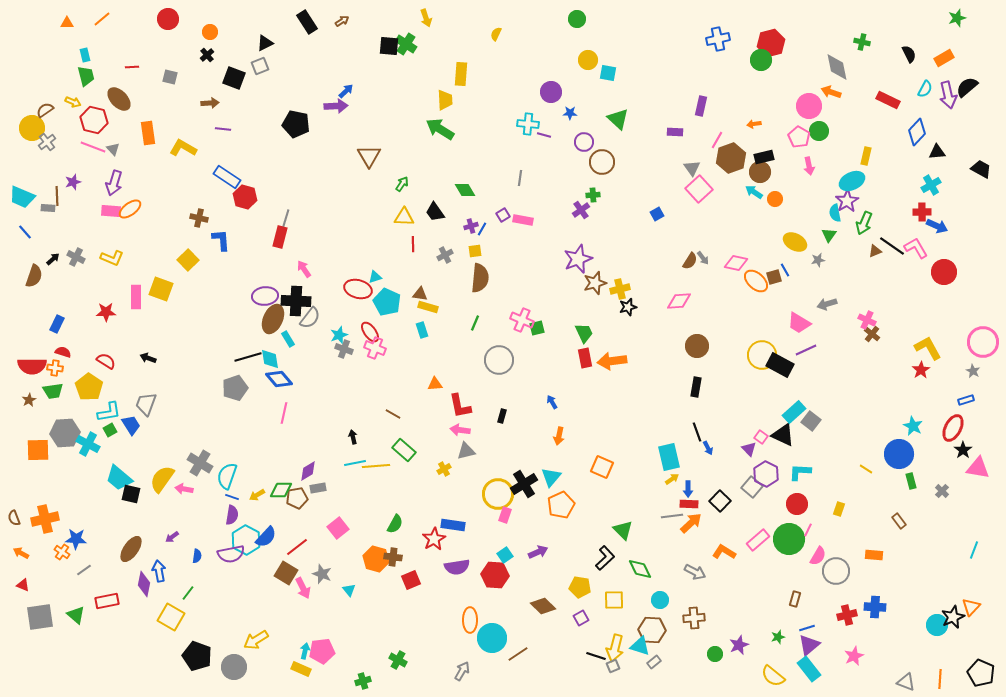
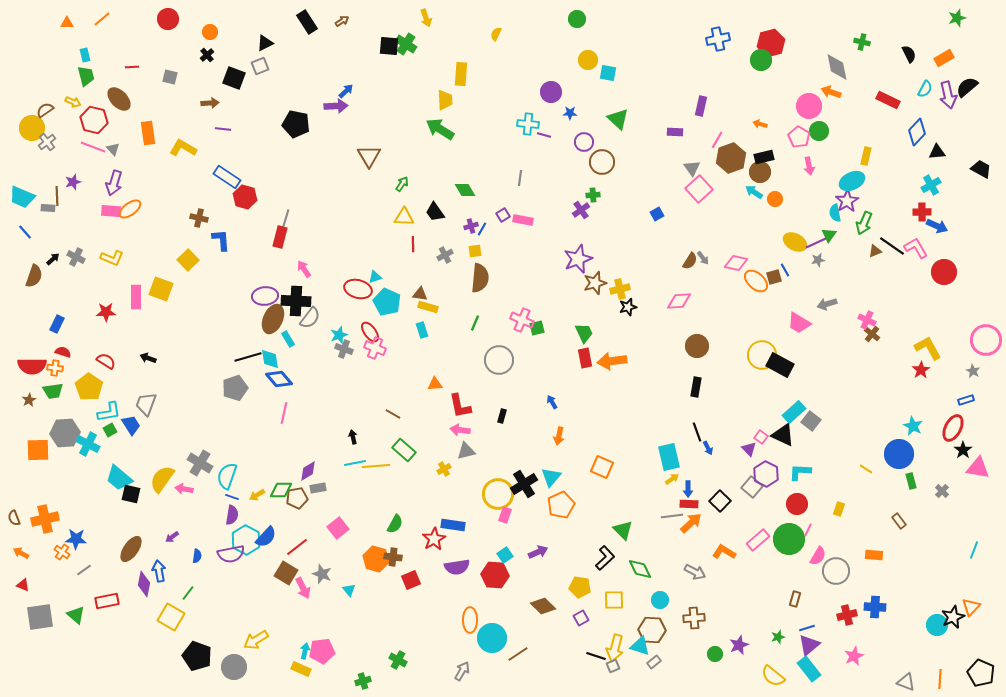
orange arrow at (754, 124): moved 6 px right; rotated 24 degrees clockwise
pink circle at (983, 342): moved 3 px right, 2 px up
purple line at (806, 350): moved 10 px right, 107 px up
